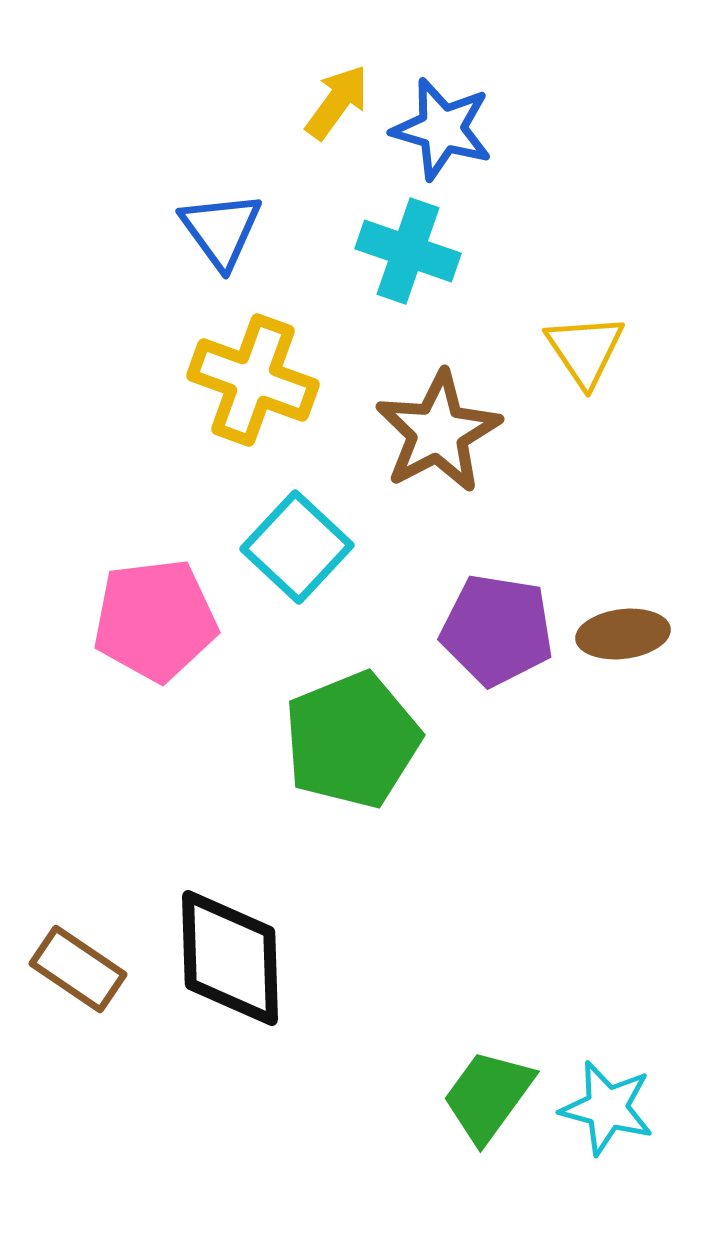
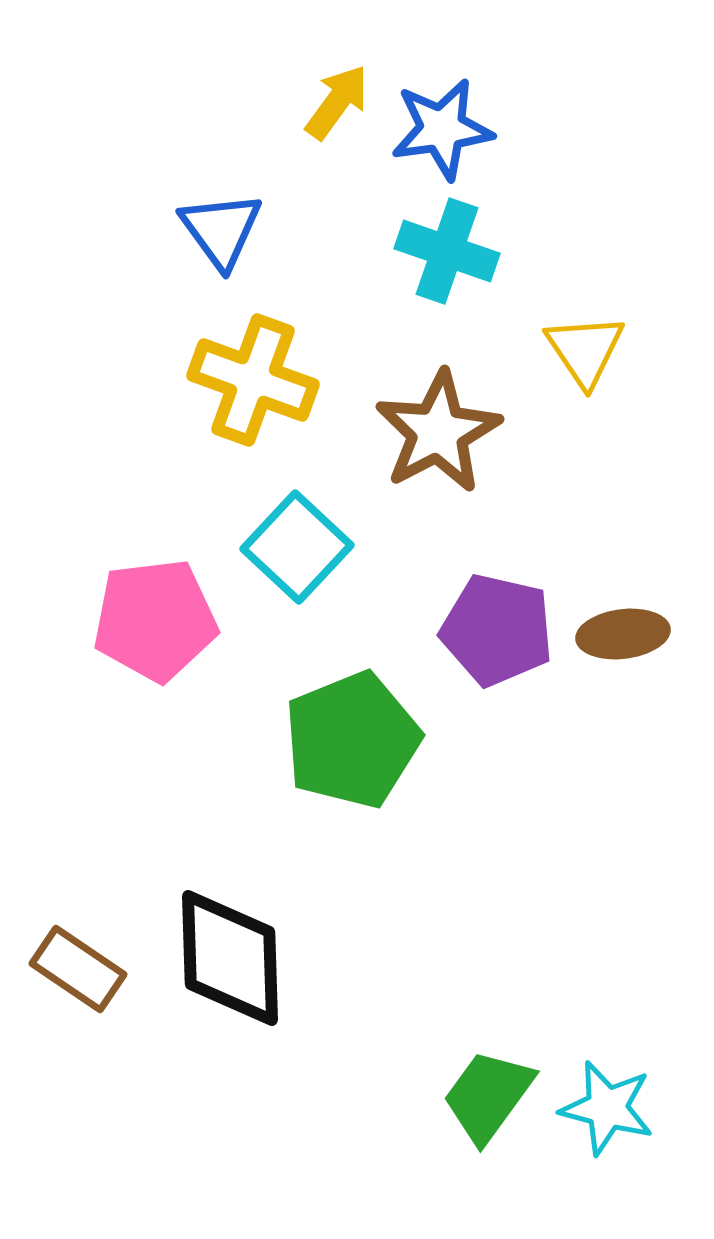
blue star: rotated 24 degrees counterclockwise
cyan cross: moved 39 px right
purple pentagon: rotated 4 degrees clockwise
